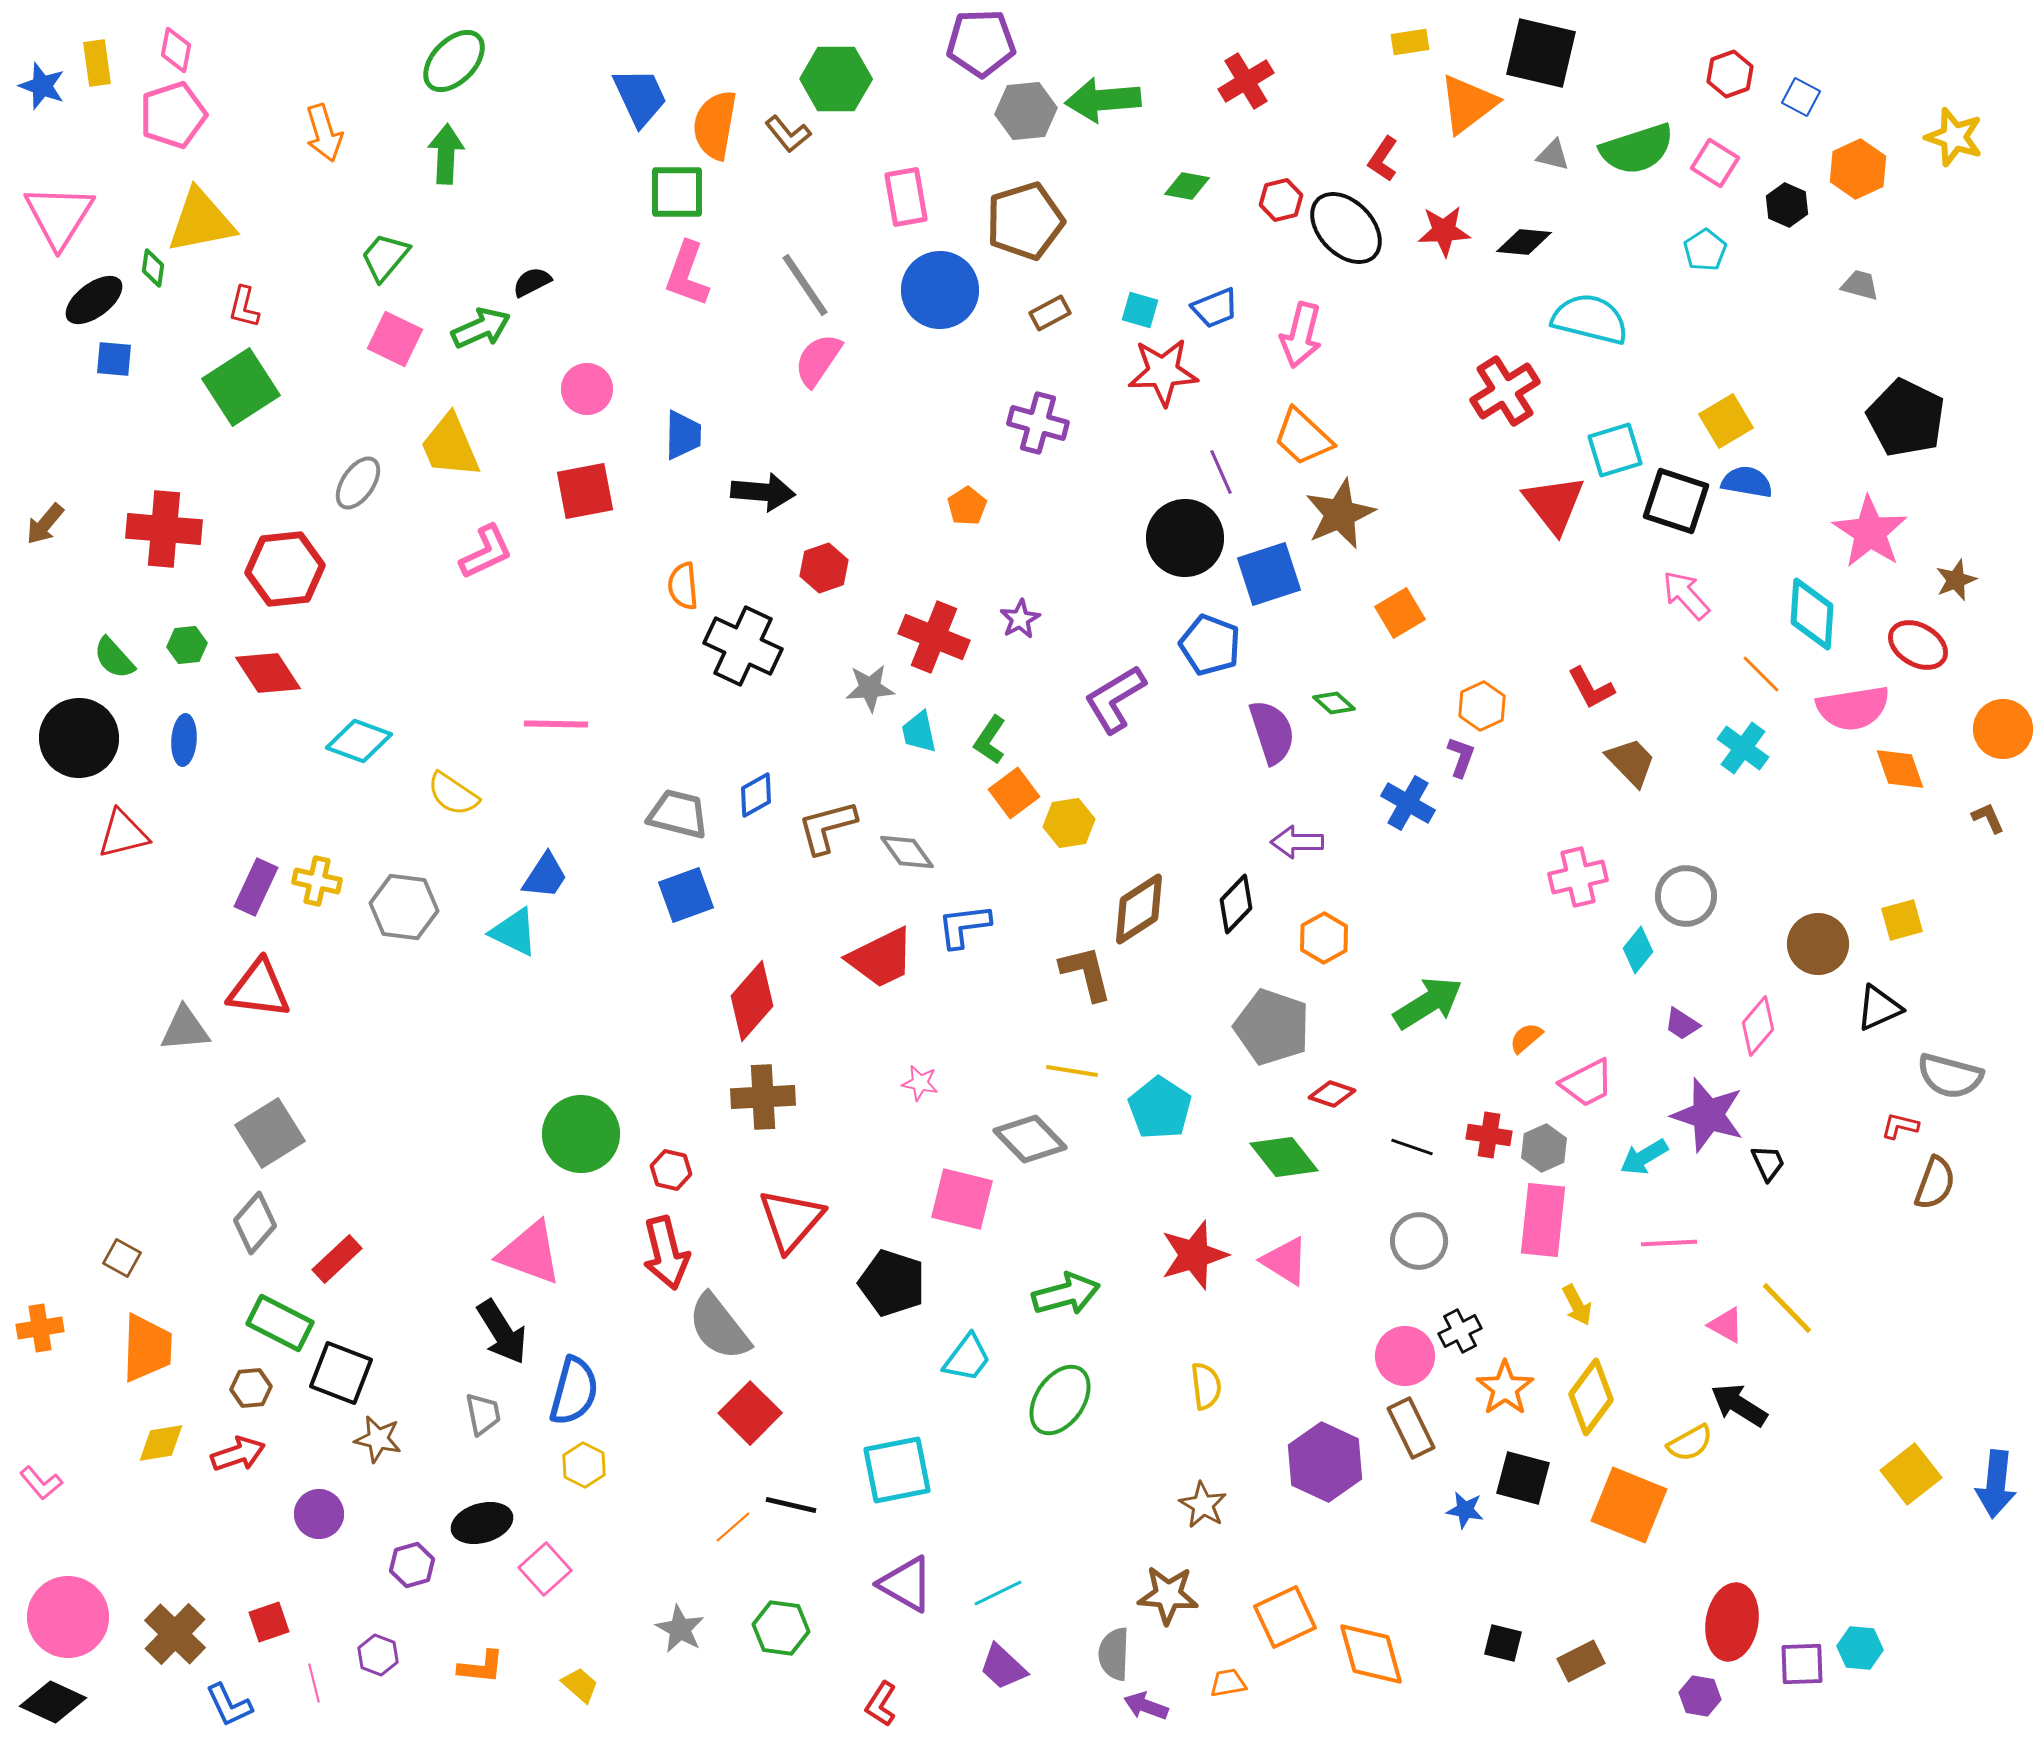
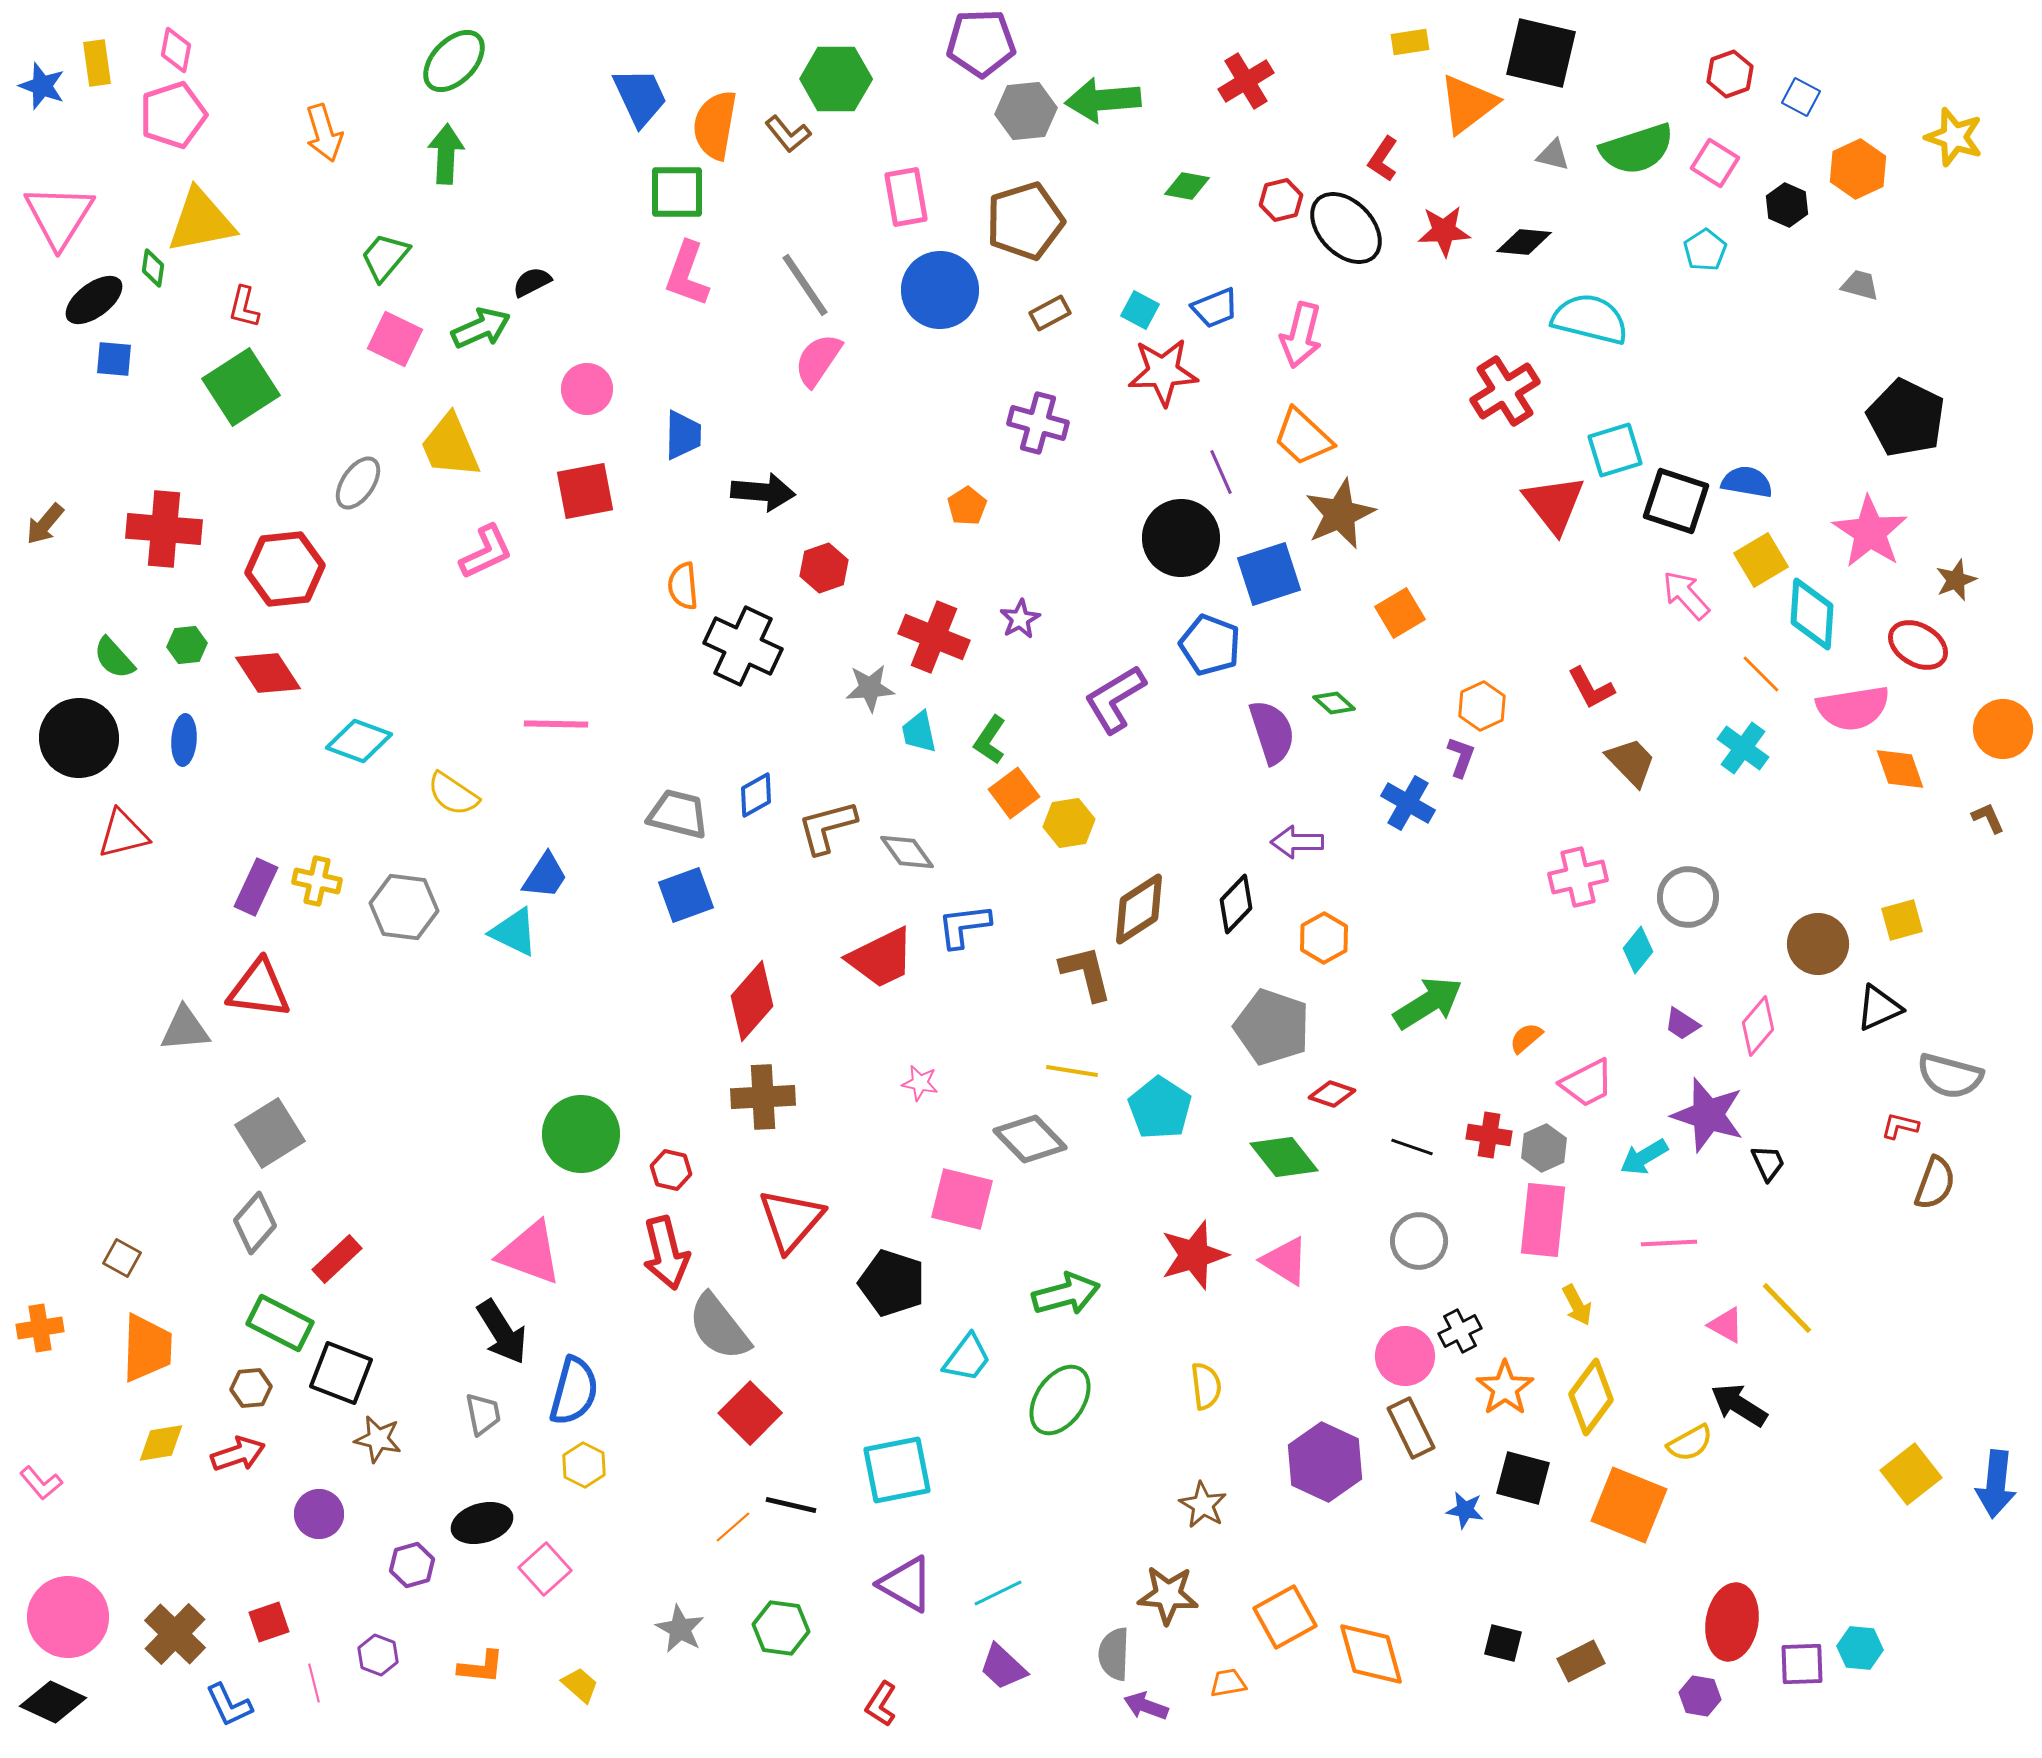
cyan square at (1140, 310): rotated 12 degrees clockwise
yellow square at (1726, 421): moved 35 px right, 139 px down
black circle at (1185, 538): moved 4 px left
gray circle at (1686, 896): moved 2 px right, 1 px down
orange square at (1285, 1617): rotated 4 degrees counterclockwise
